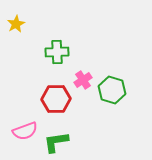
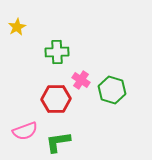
yellow star: moved 1 px right, 3 px down
pink cross: moved 2 px left; rotated 24 degrees counterclockwise
green L-shape: moved 2 px right
